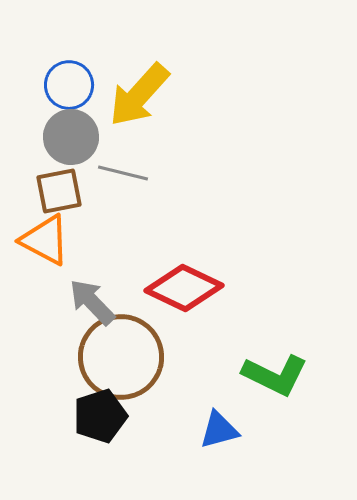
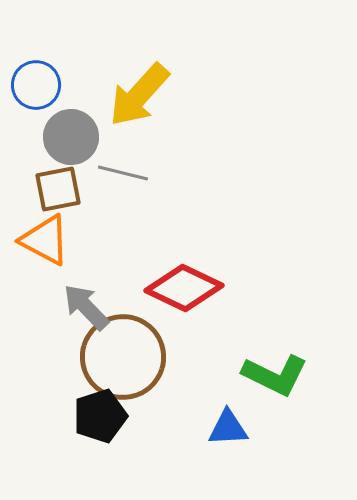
blue circle: moved 33 px left
brown square: moved 1 px left, 2 px up
gray arrow: moved 6 px left, 5 px down
brown circle: moved 2 px right
blue triangle: moved 9 px right, 2 px up; rotated 12 degrees clockwise
